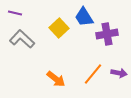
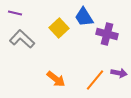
purple cross: rotated 25 degrees clockwise
orange line: moved 2 px right, 6 px down
